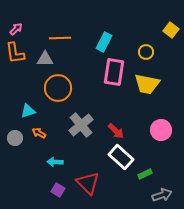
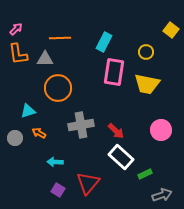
orange L-shape: moved 3 px right, 1 px down
gray cross: rotated 30 degrees clockwise
red triangle: rotated 25 degrees clockwise
